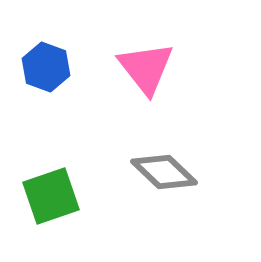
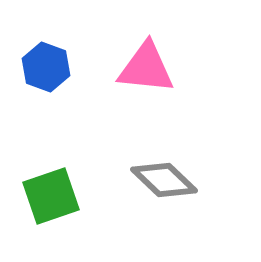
pink triangle: rotated 46 degrees counterclockwise
gray diamond: moved 8 px down
